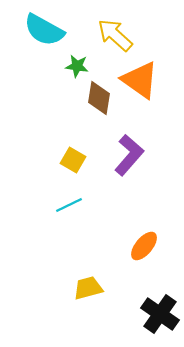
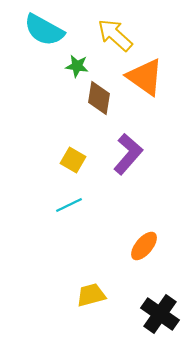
orange triangle: moved 5 px right, 3 px up
purple L-shape: moved 1 px left, 1 px up
yellow trapezoid: moved 3 px right, 7 px down
